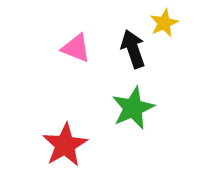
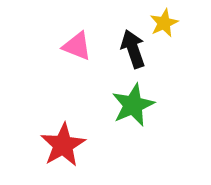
pink triangle: moved 1 px right, 2 px up
green star: moved 3 px up
red star: moved 2 px left
